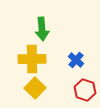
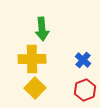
blue cross: moved 7 px right
red hexagon: rotated 20 degrees clockwise
